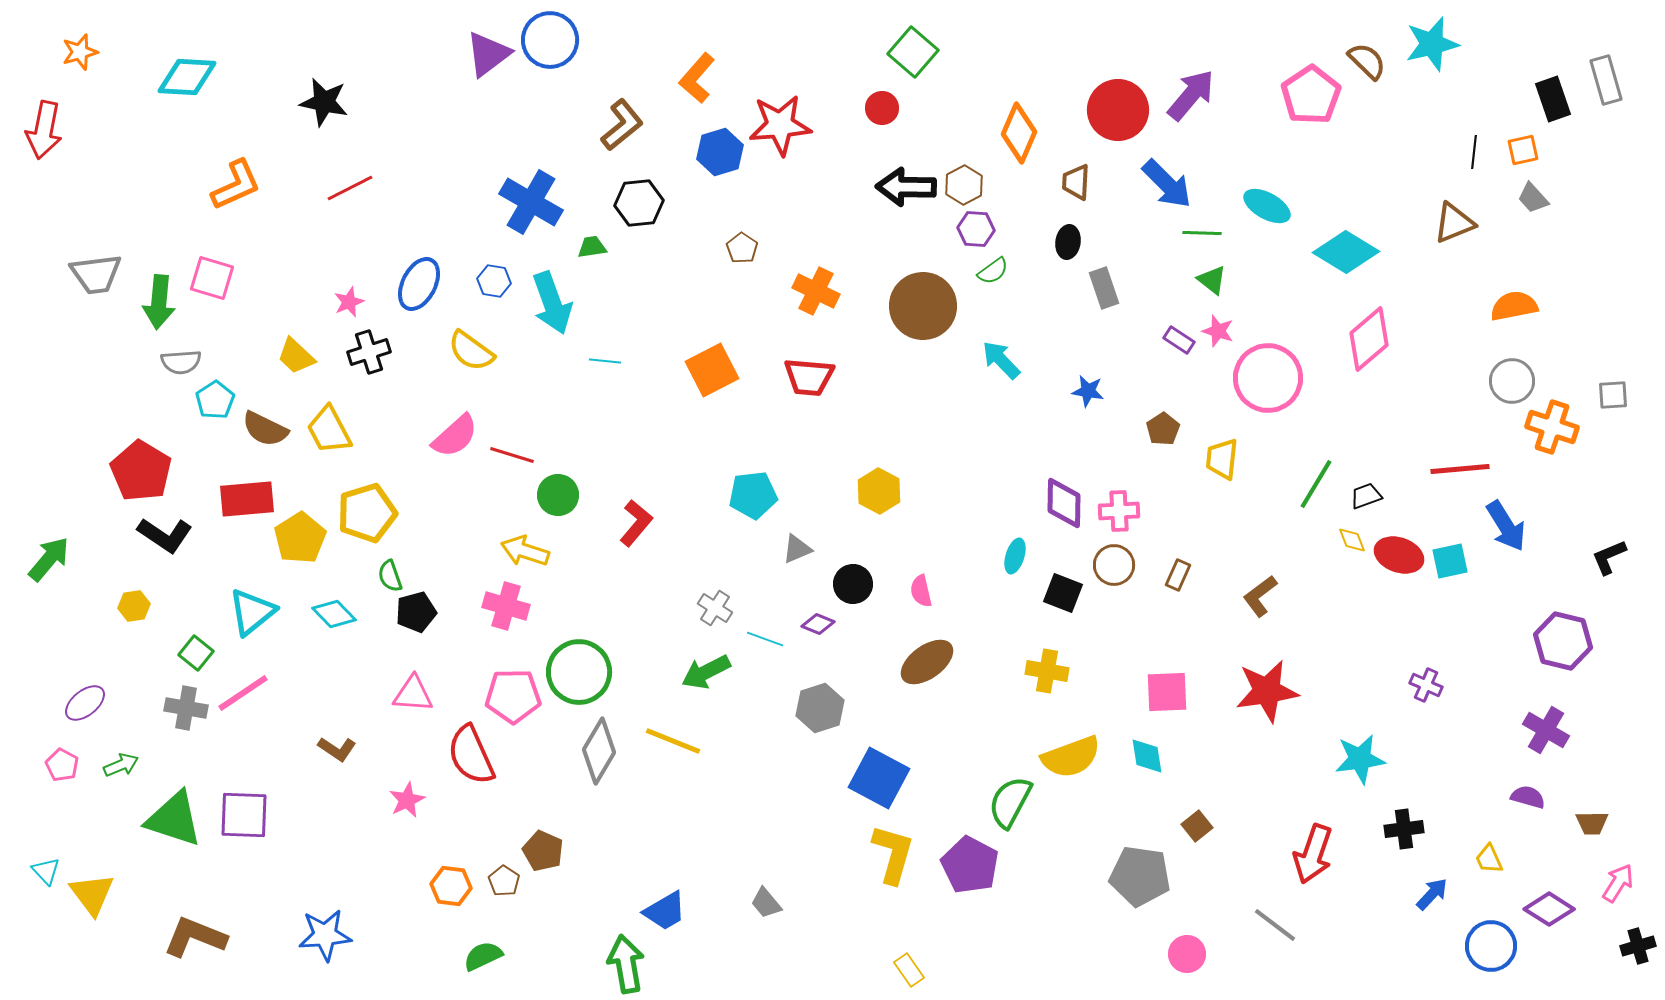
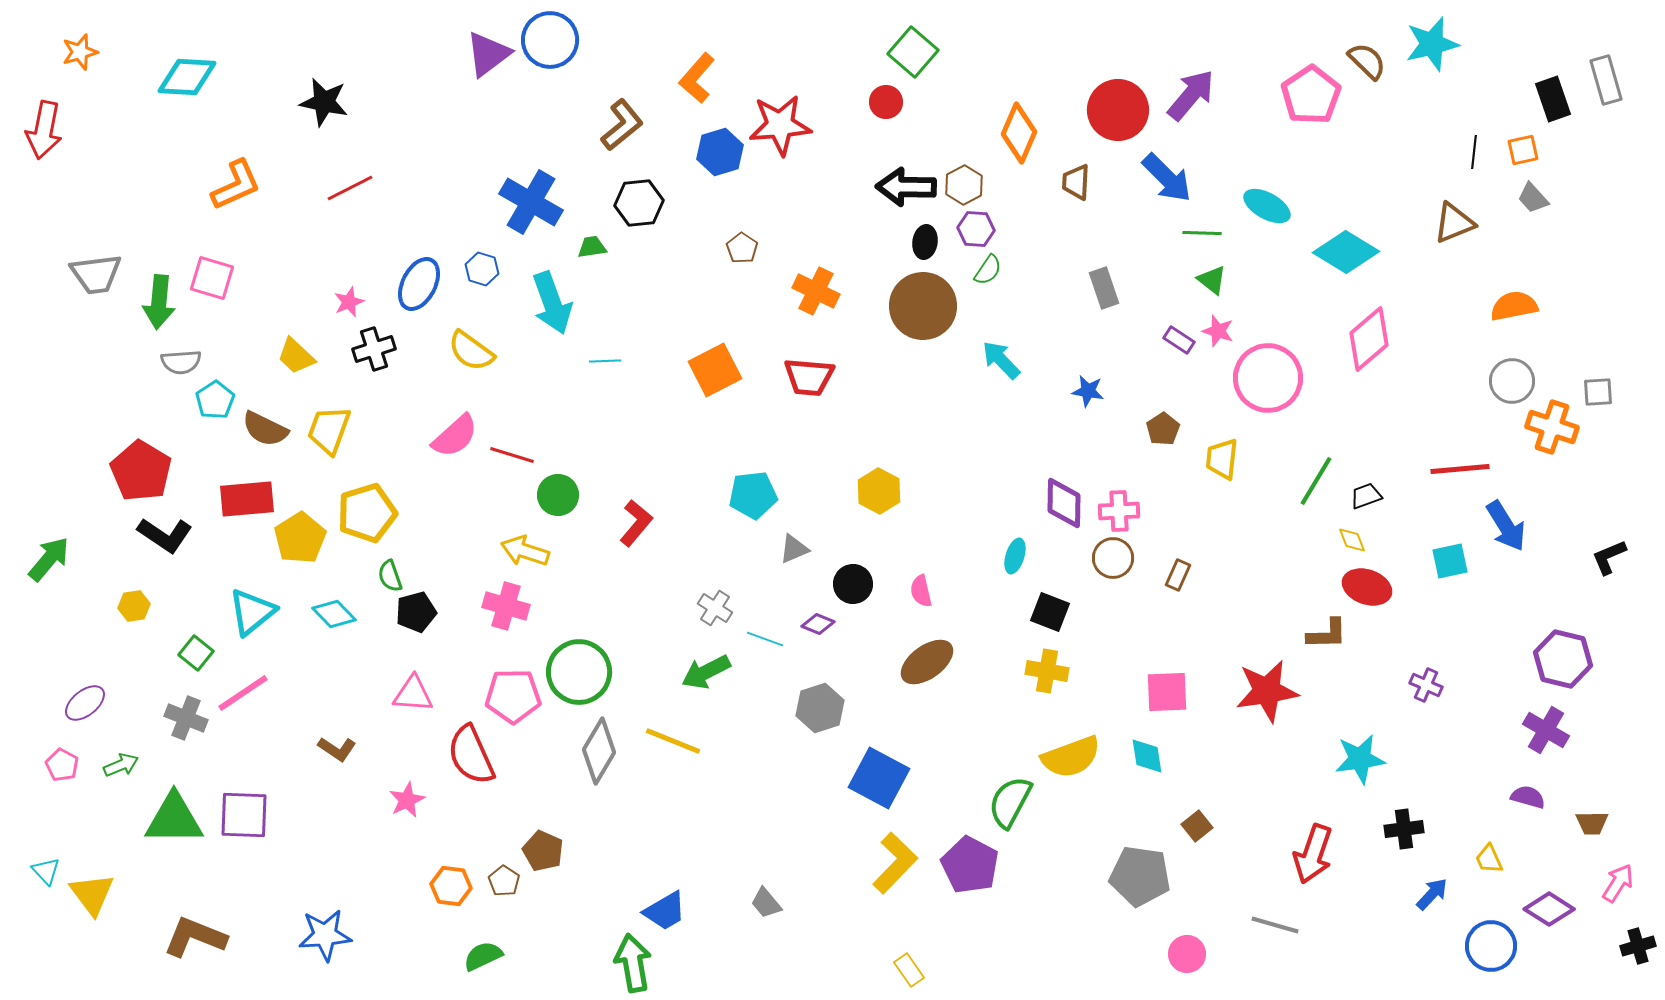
red circle at (882, 108): moved 4 px right, 6 px up
blue arrow at (1167, 184): moved 6 px up
black ellipse at (1068, 242): moved 143 px left
green semicircle at (993, 271): moved 5 px left, 1 px up; rotated 20 degrees counterclockwise
blue hexagon at (494, 281): moved 12 px left, 12 px up; rotated 8 degrees clockwise
black cross at (369, 352): moved 5 px right, 3 px up
cyan line at (605, 361): rotated 8 degrees counterclockwise
orange square at (712, 370): moved 3 px right
gray square at (1613, 395): moved 15 px left, 3 px up
yellow trapezoid at (329, 430): rotated 48 degrees clockwise
green line at (1316, 484): moved 3 px up
gray triangle at (797, 549): moved 3 px left
red ellipse at (1399, 555): moved 32 px left, 32 px down
brown circle at (1114, 565): moved 1 px left, 7 px up
black square at (1063, 593): moved 13 px left, 19 px down
brown L-shape at (1260, 596): moved 67 px right, 38 px down; rotated 144 degrees counterclockwise
purple hexagon at (1563, 641): moved 18 px down
gray cross at (186, 708): moved 10 px down; rotated 12 degrees clockwise
green triangle at (174, 819): rotated 18 degrees counterclockwise
yellow L-shape at (893, 854): moved 2 px right, 9 px down; rotated 28 degrees clockwise
gray line at (1275, 925): rotated 21 degrees counterclockwise
green arrow at (626, 964): moved 7 px right, 1 px up
